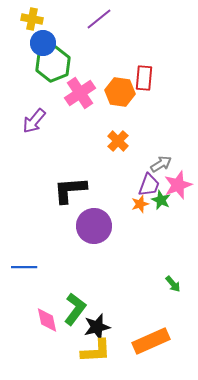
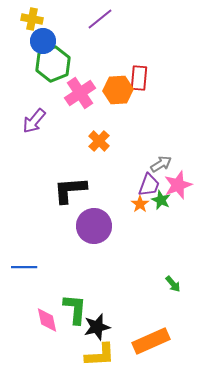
purple line: moved 1 px right
blue circle: moved 2 px up
red rectangle: moved 5 px left
orange hexagon: moved 2 px left, 2 px up; rotated 12 degrees counterclockwise
orange cross: moved 19 px left
orange star: rotated 18 degrees counterclockwise
green L-shape: rotated 32 degrees counterclockwise
yellow L-shape: moved 4 px right, 4 px down
